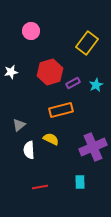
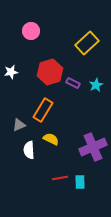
yellow rectangle: rotated 10 degrees clockwise
purple rectangle: rotated 56 degrees clockwise
orange rectangle: moved 18 px left; rotated 45 degrees counterclockwise
gray triangle: rotated 16 degrees clockwise
red line: moved 20 px right, 9 px up
